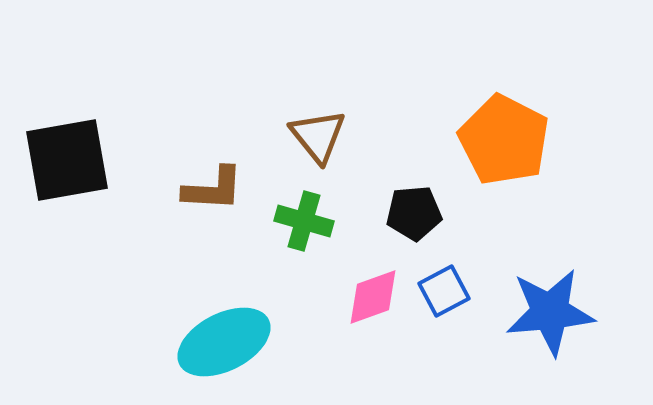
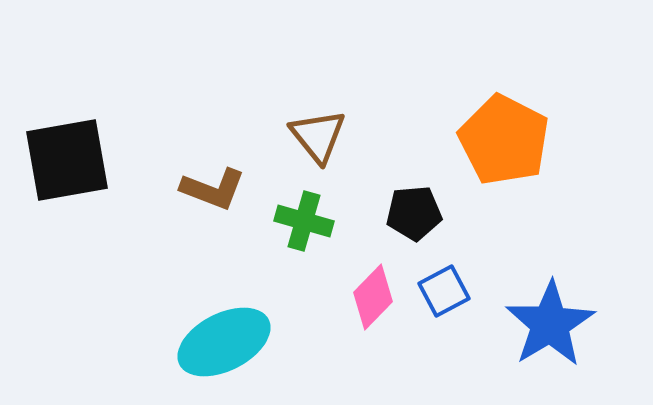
brown L-shape: rotated 18 degrees clockwise
pink diamond: rotated 26 degrees counterclockwise
blue star: moved 12 px down; rotated 26 degrees counterclockwise
